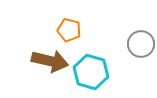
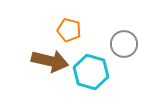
gray circle: moved 17 px left
